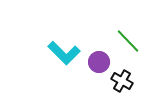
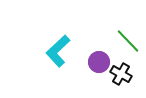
cyan L-shape: moved 6 px left, 2 px up; rotated 92 degrees clockwise
black cross: moved 1 px left, 7 px up
